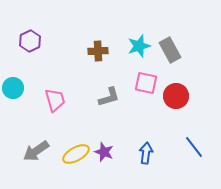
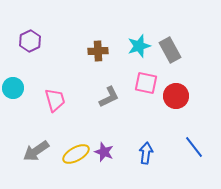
gray L-shape: rotated 10 degrees counterclockwise
